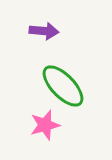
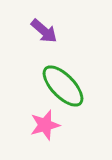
purple arrow: rotated 36 degrees clockwise
